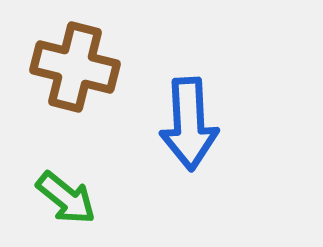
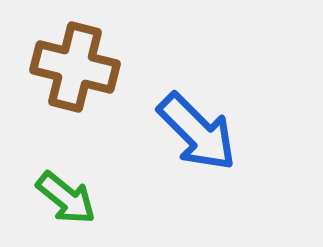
blue arrow: moved 8 px right, 8 px down; rotated 42 degrees counterclockwise
